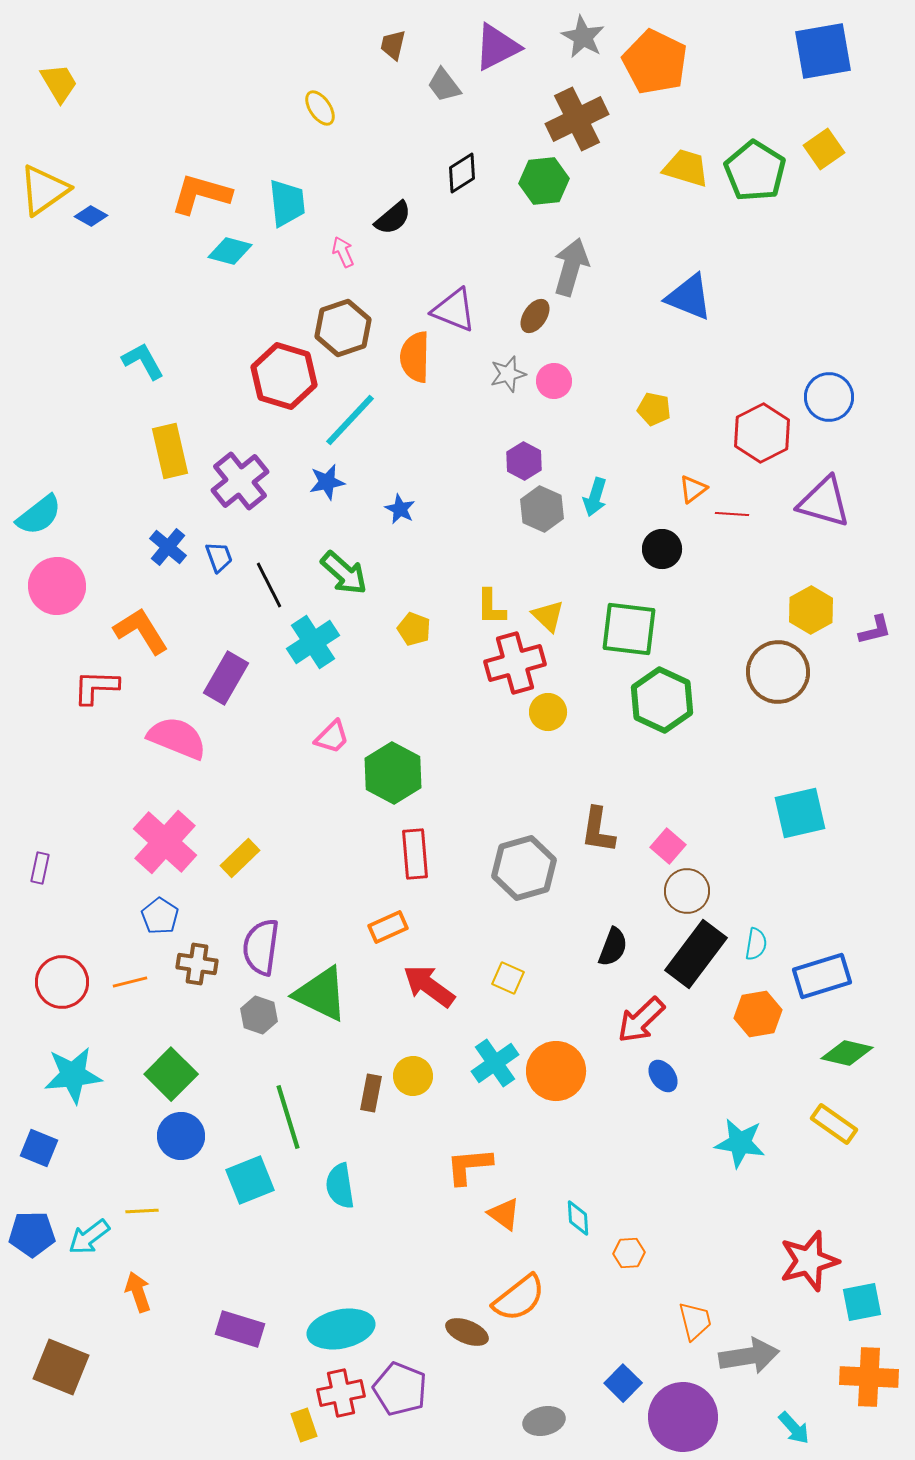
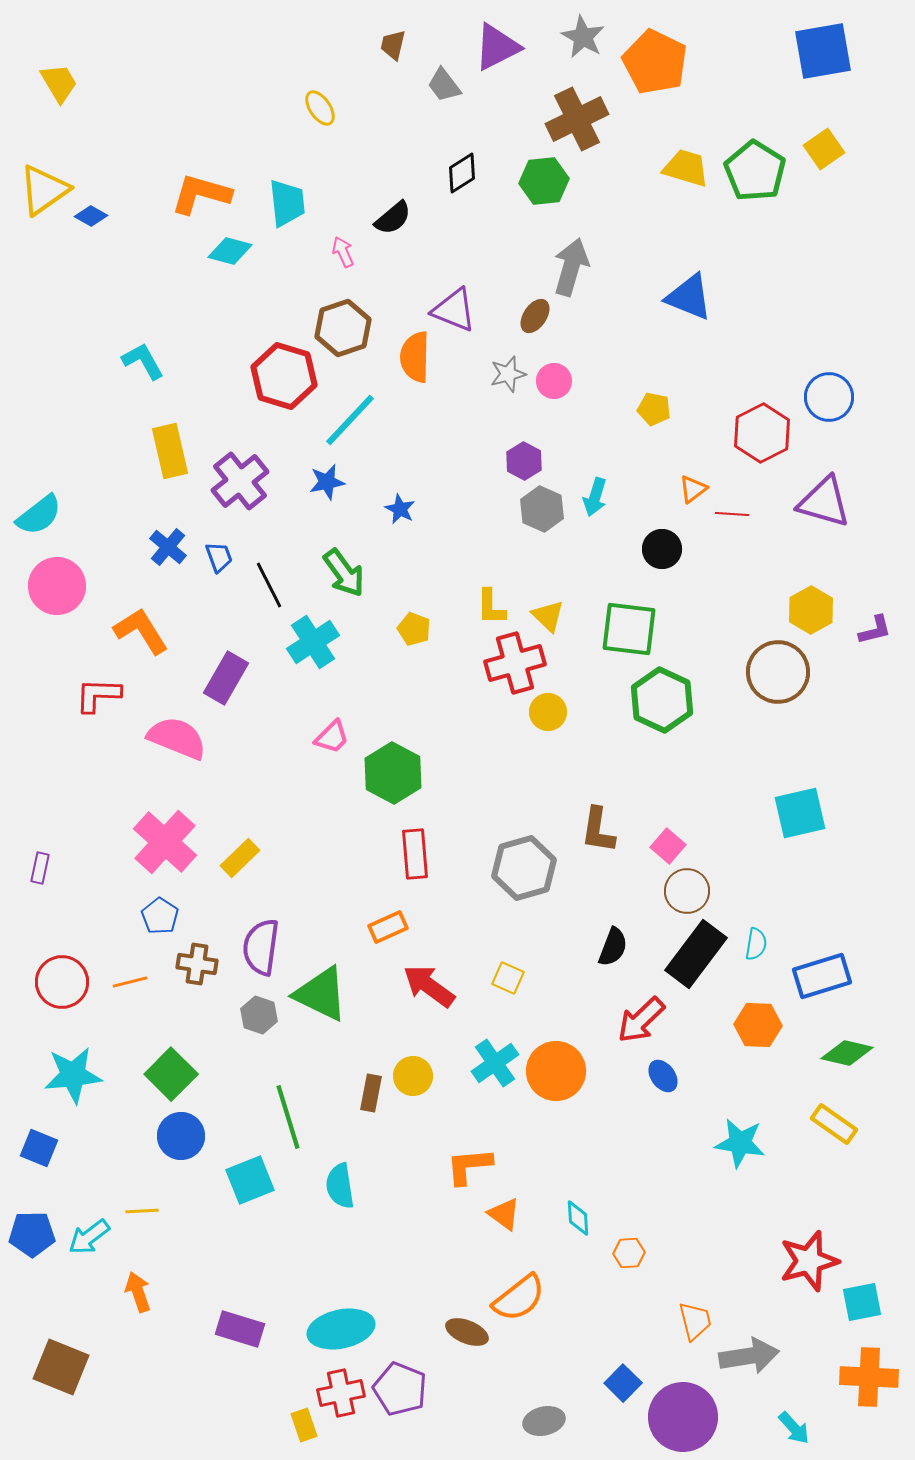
green arrow at (344, 573): rotated 12 degrees clockwise
red L-shape at (96, 687): moved 2 px right, 8 px down
orange hexagon at (758, 1014): moved 11 px down; rotated 12 degrees clockwise
